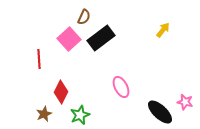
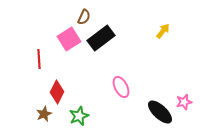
yellow arrow: moved 1 px down
pink square: rotated 10 degrees clockwise
red diamond: moved 4 px left
pink star: moved 1 px left; rotated 28 degrees counterclockwise
green star: moved 1 px left, 1 px down
